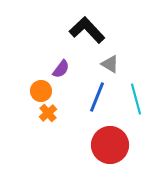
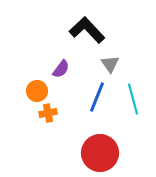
gray triangle: rotated 24 degrees clockwise
orange circle: moved 4 px left
cyan line: moved 3 px left
orange cross: rotated 30 degrees clockwise
red circle: moved 10 px left, 8 px down
